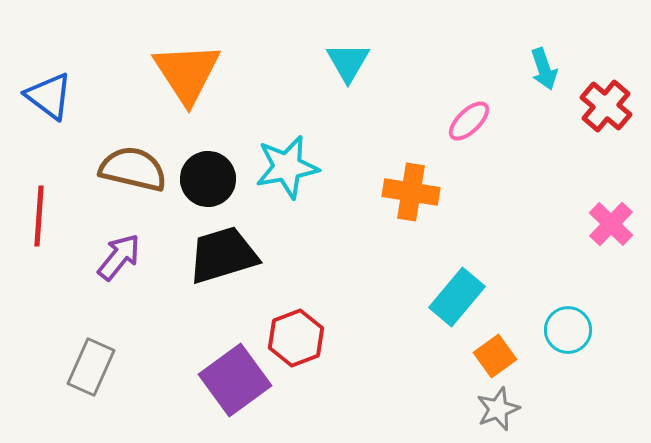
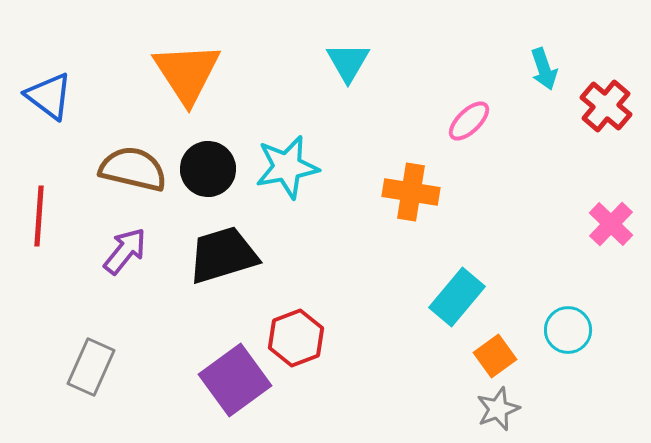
black circle: moved 10 px up
purple arrow: moved 6 px right, 6 px up
